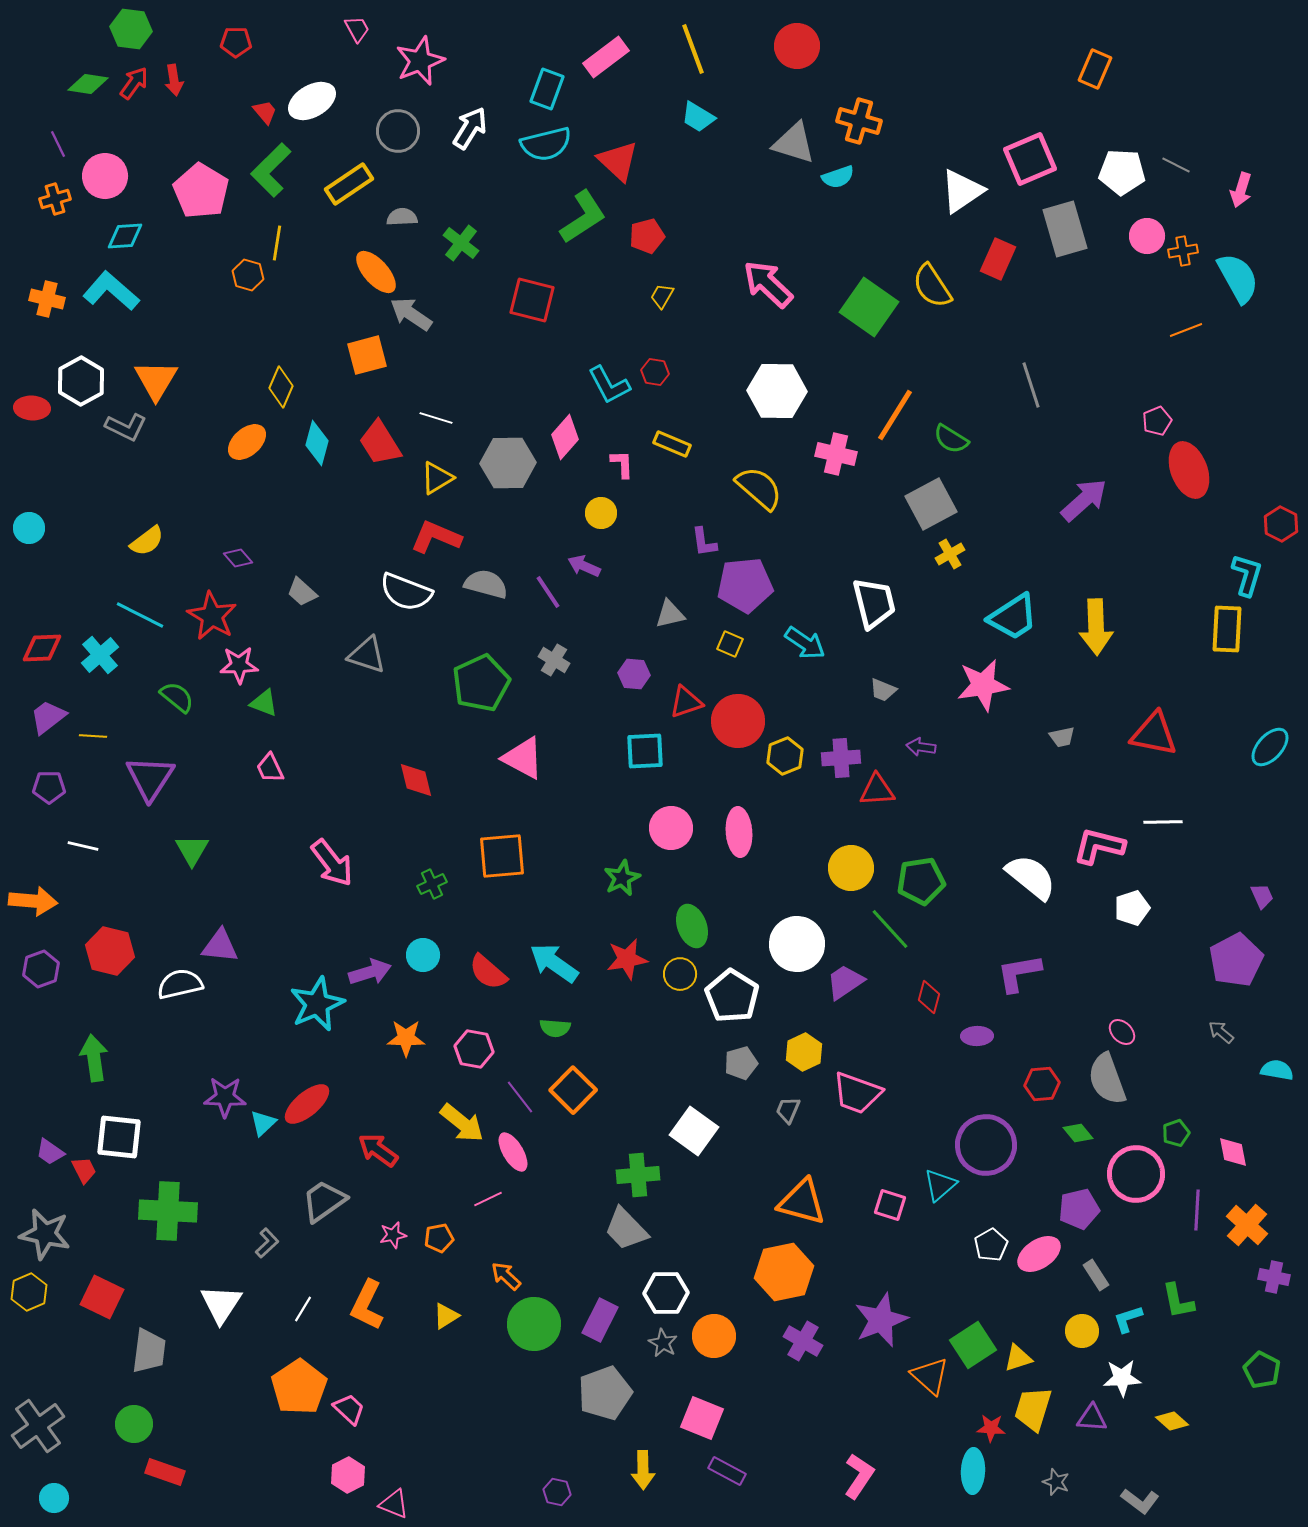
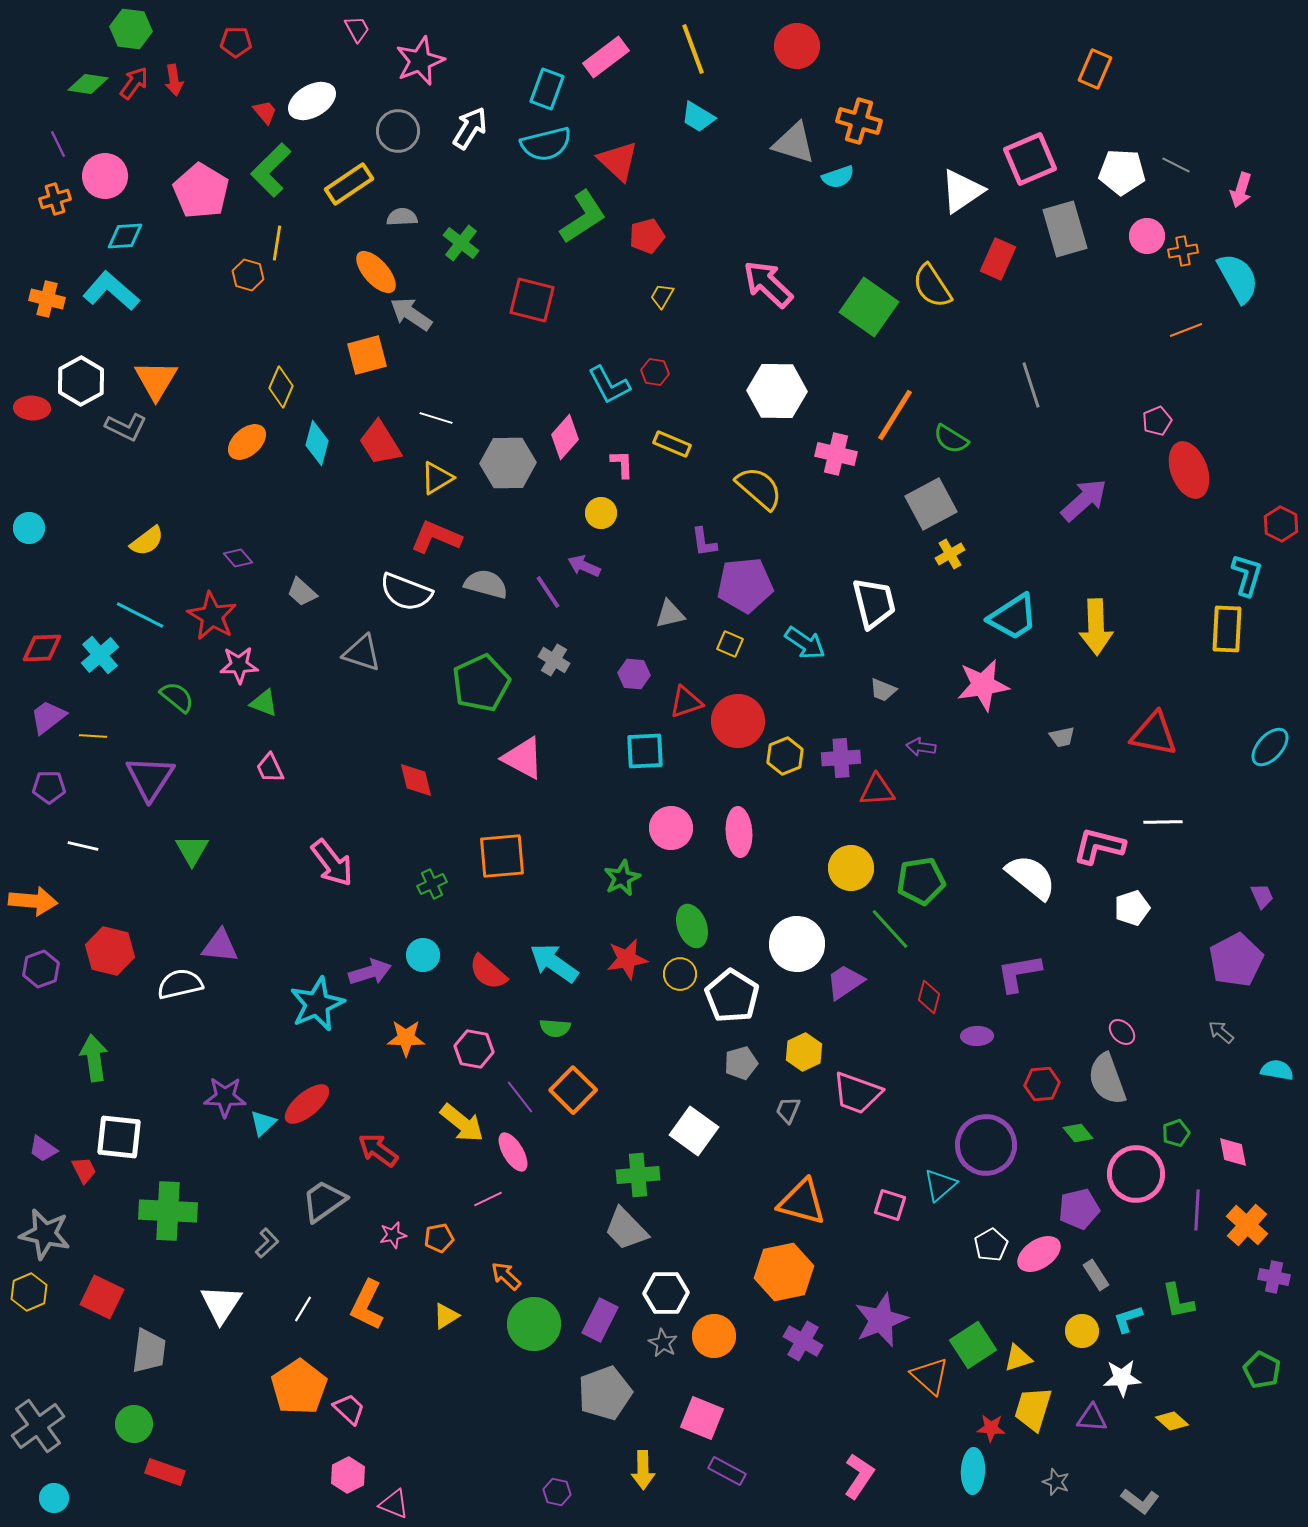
gray triangle at (367, 655): moved 5 px left, 2 px up
purple trapezoid at (50, 1152): moved 7 px left, 3 px up
